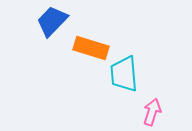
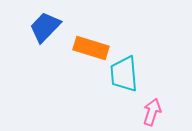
blue trapezoid: moved 7 px left, 6 px down
